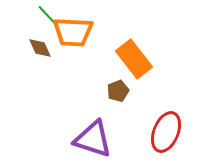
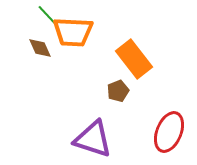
red ellipse: moved 3 px right
